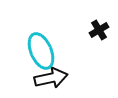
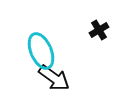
black arrow: moved 3 px right; rotated 48 degrees clockwise
